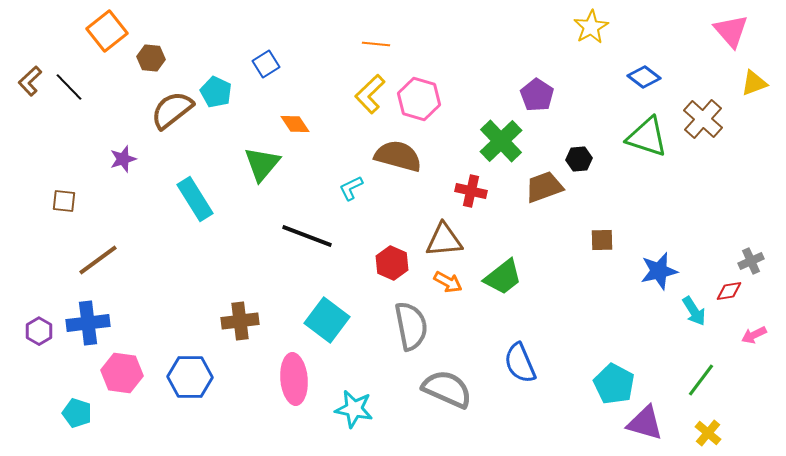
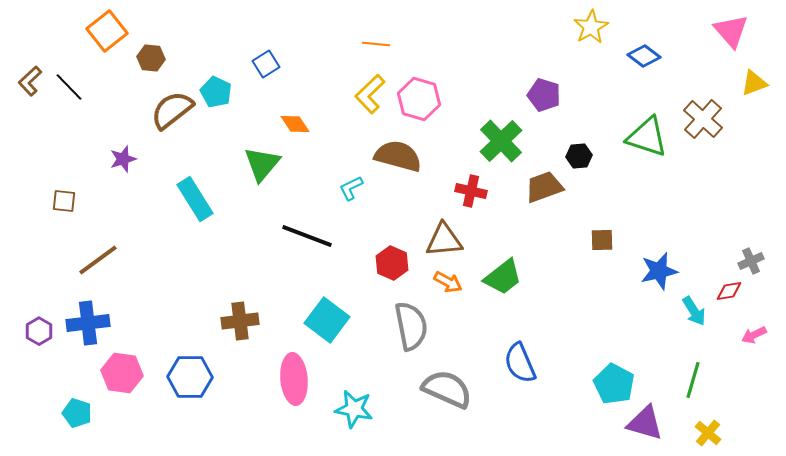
blue diamond at (644, 77): moved 21 px up
purple pentagon at (537, 95): moved 7 px right; rotated 16 degrees counterclockwise
black hexagon at (579, 159): moved 3 px up
green line at (701, 380): moved 8 px left; rotated 21 degrees counterclockwise
